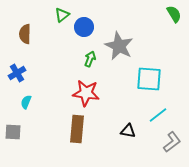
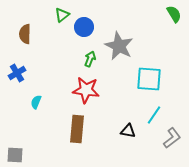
red star: moved 3 px up
cyan semicircle: moved 10 px right
cyan line: moved 4 px left; rotated 18 degrees counterclockwise
gray square: moved 2 px right, 23 px down
gray L-shape: moved 4 px up
